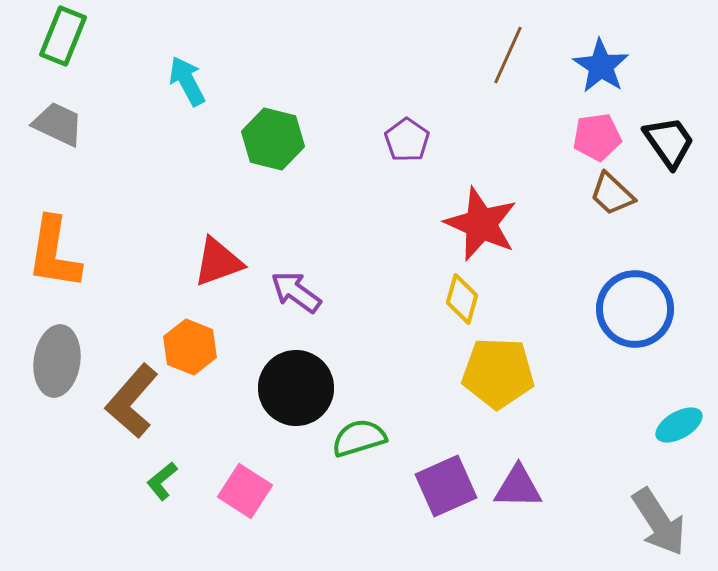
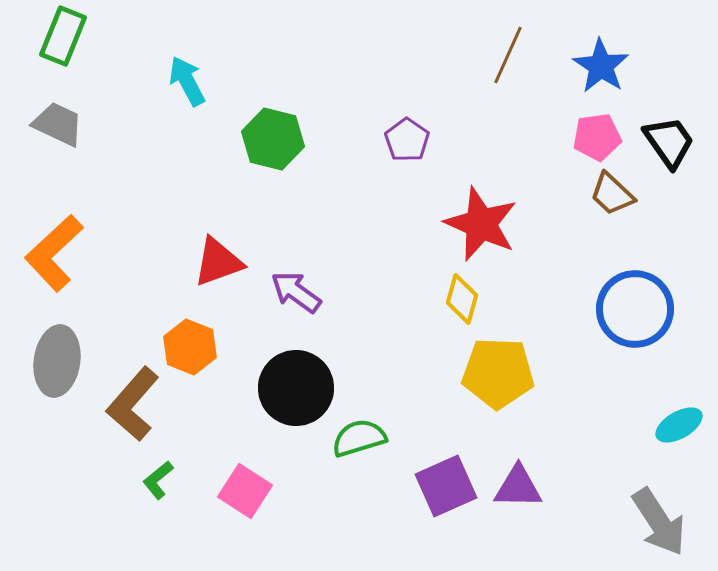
orange L-shape: rotated 38 degrees clockwise
brown L-shape: moved 1 px right, 3 px down
green L-shape: moved 4 px left, 1 px up
